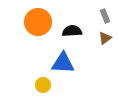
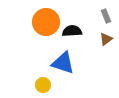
gray rectangle: moved 1 px right
orange circle: moved 8 px right
brown triangle: moved 1 px right, 1 px down
blue triangle: rotated 15 degrees clockwise
